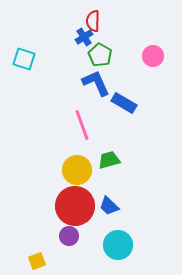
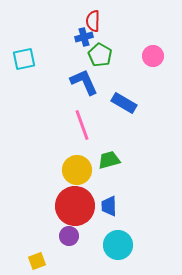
blue cross: rotated 18 degrees clockwise
cyan square: rotated 30 degrees counterclockwise
blue L-shape: moved 12 px left, 1 px up
blue trapezoid: rotated 45 degrees clockwise
